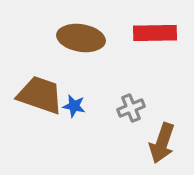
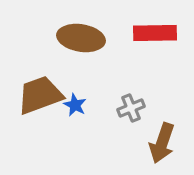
brown trapezoid: rotated 39 degrees counterclockwise
blue star: moved 1 px right, 1 px up; rotated 15 degrees clockwise
